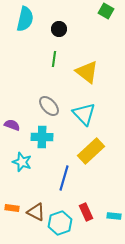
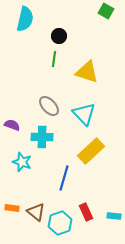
black circle: moved 7 px down
yellow triangle: rotated 20 degrees counterclockwise
brown triangle: rotated 12 degrees clockwise
